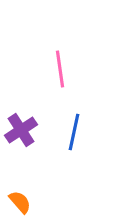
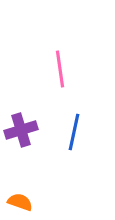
purple cross: rotated 16 degrees clockwise
orange semicircle: rotated 30 degrees counterclockwise
